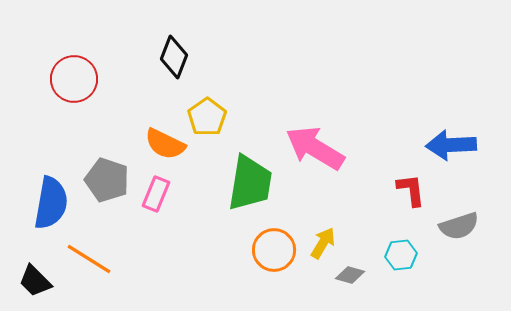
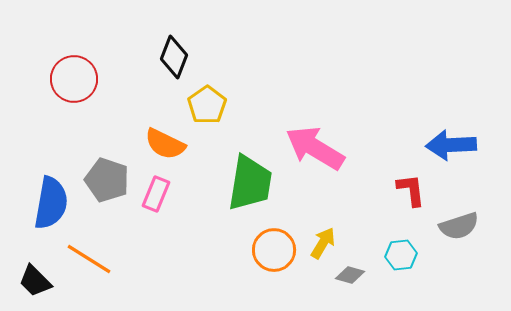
yellow pentagon: moved 12 px up
